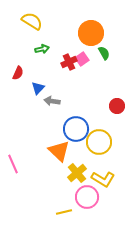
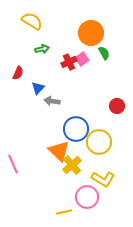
yellow cross: moved 5 px left, 8 px up
